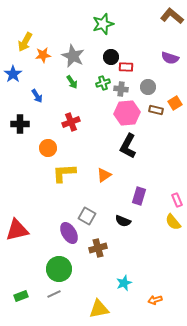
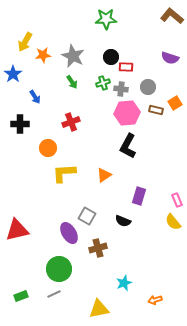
green star: moved 3 px right, 5 px up; rotated 15 degrees clockwise
blue arrow: moved 2 px left, 1 px down
